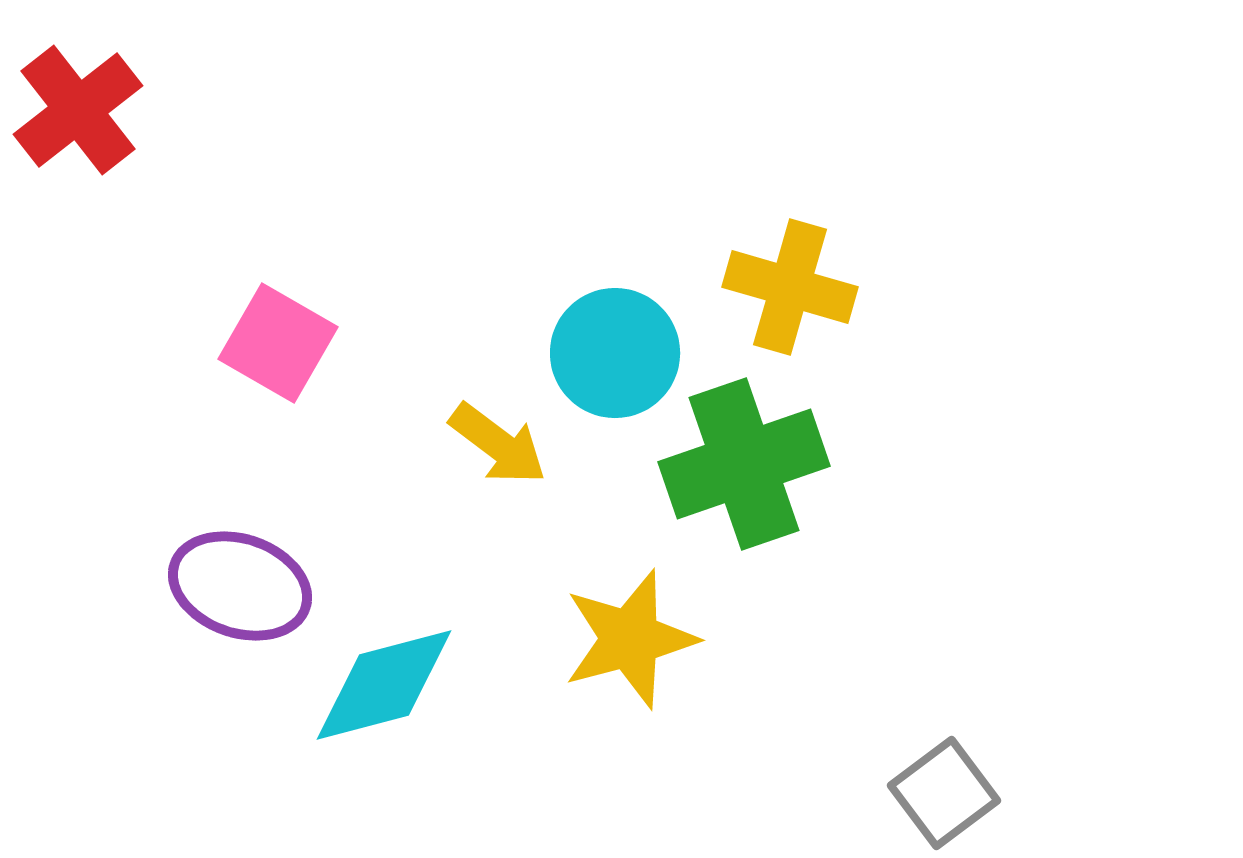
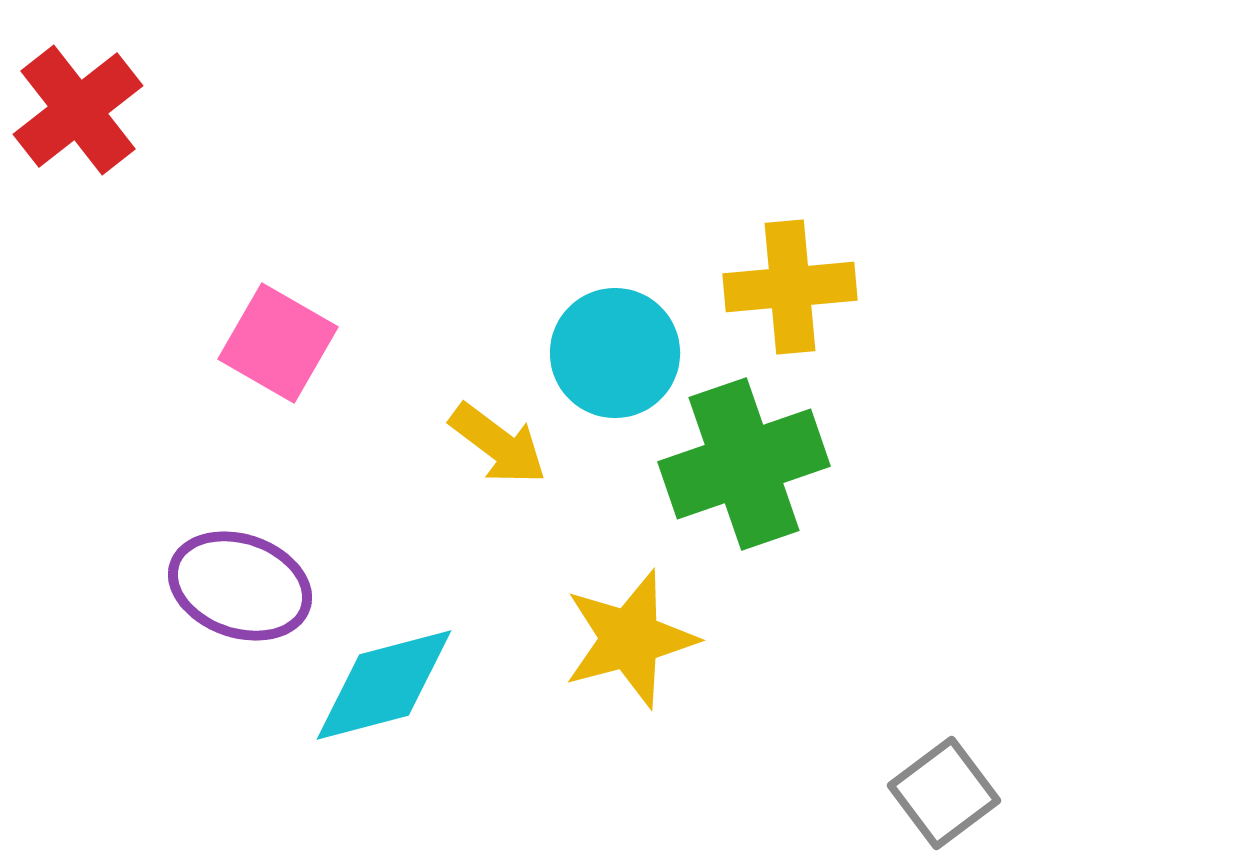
yellow cross: rotated 21 degrees counterclockwise
